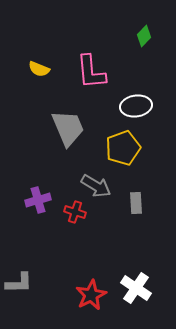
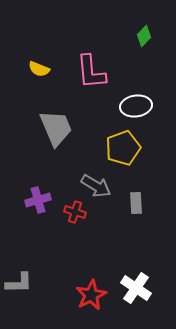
gray trapezoid: moved 12 px left
